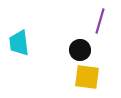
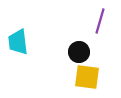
cyan trapezoid: moved 1 px left, 1 px up
black circle: moved 1 px left, 2 px down
